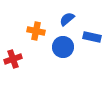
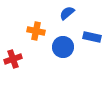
blue semicircle: moved 6 px up
